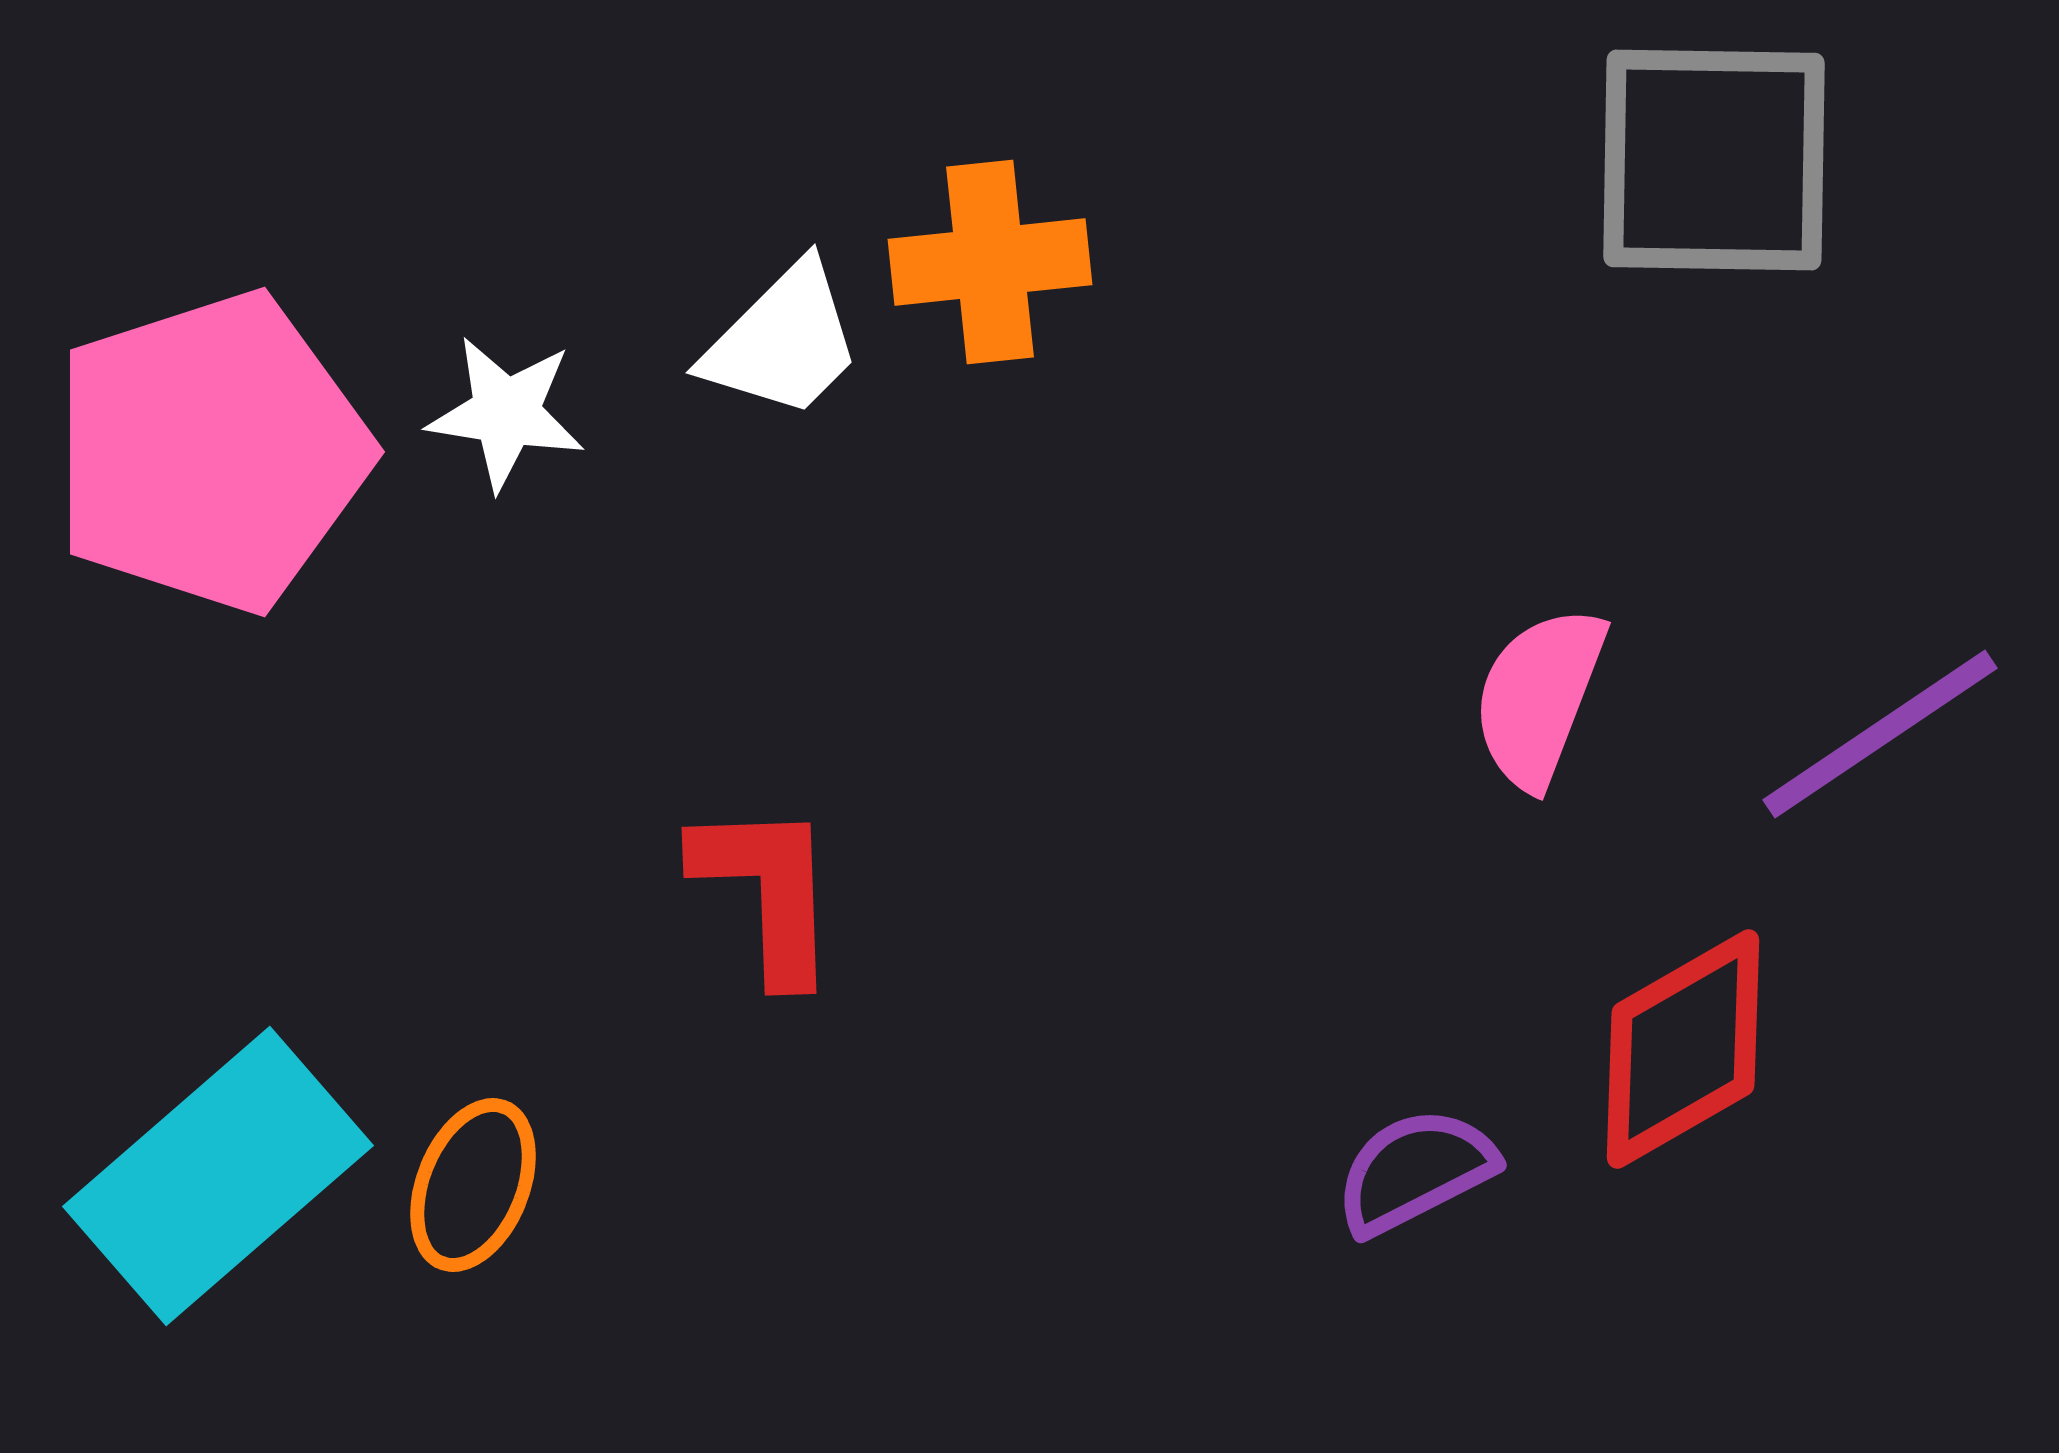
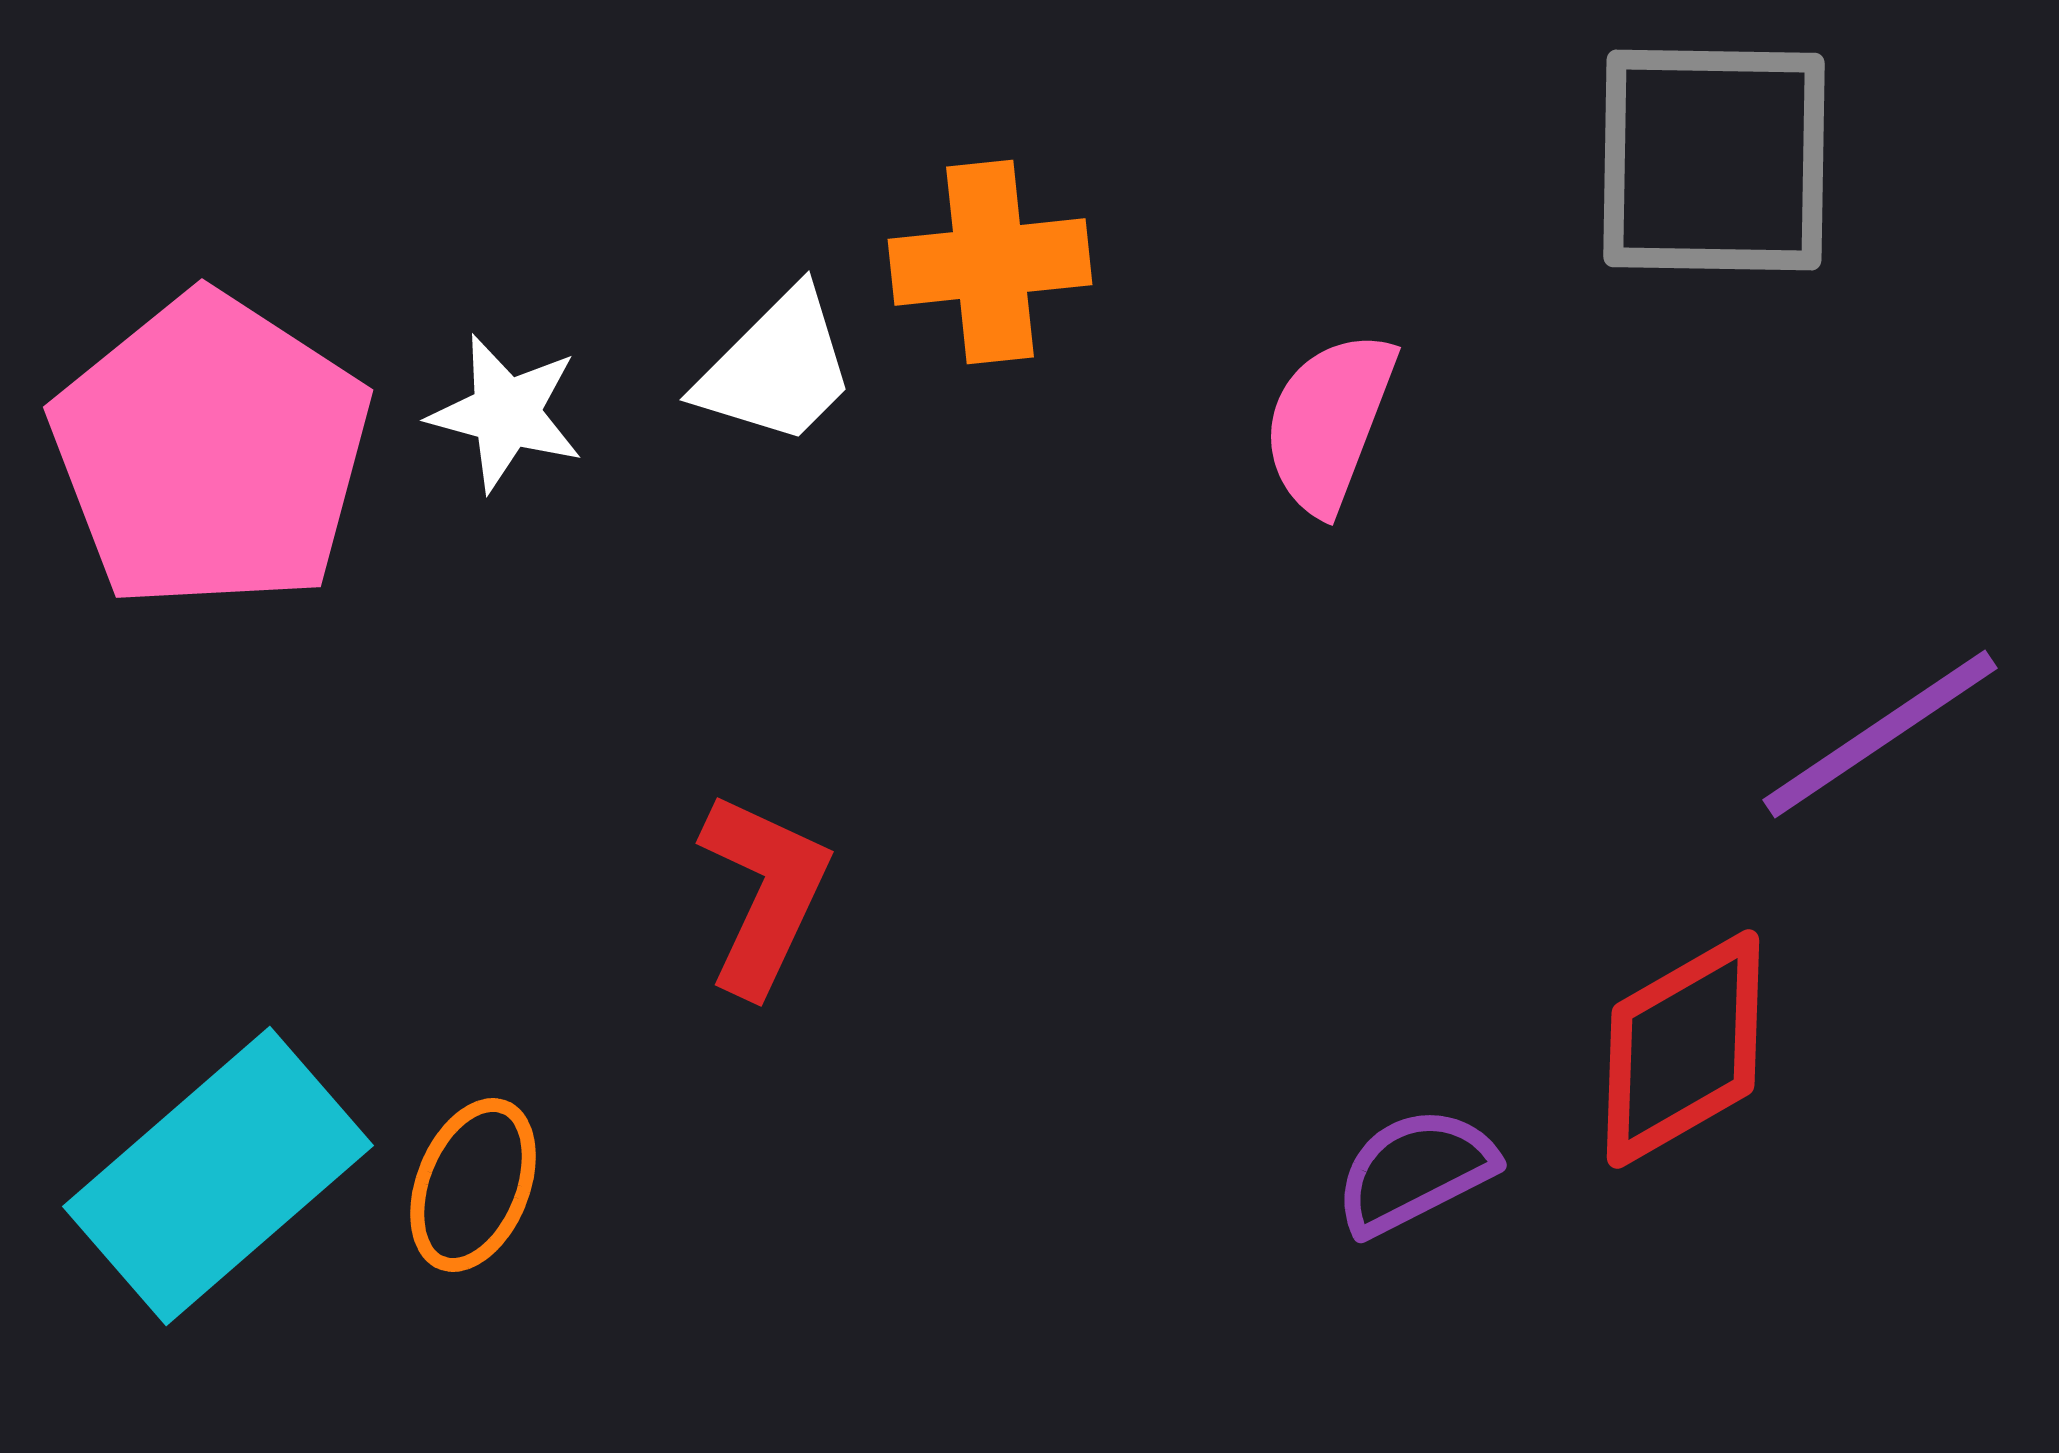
white trapezoid: moved 6 px left, 27 px down
white star: rotated 6 degrees clockwise
pink pentagon: rotated 21 degrees counterclockwise
pink semicircle: moved 210 px left, 275 px up
red L-shape: moved 3 px left, 2 px down; rotated 27 degrees clockwise
